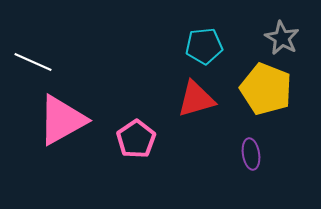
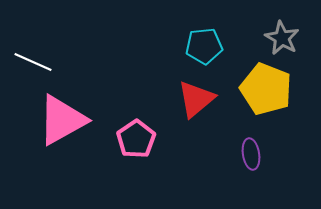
red triangle: rotated 24 degrees counterclockwise
